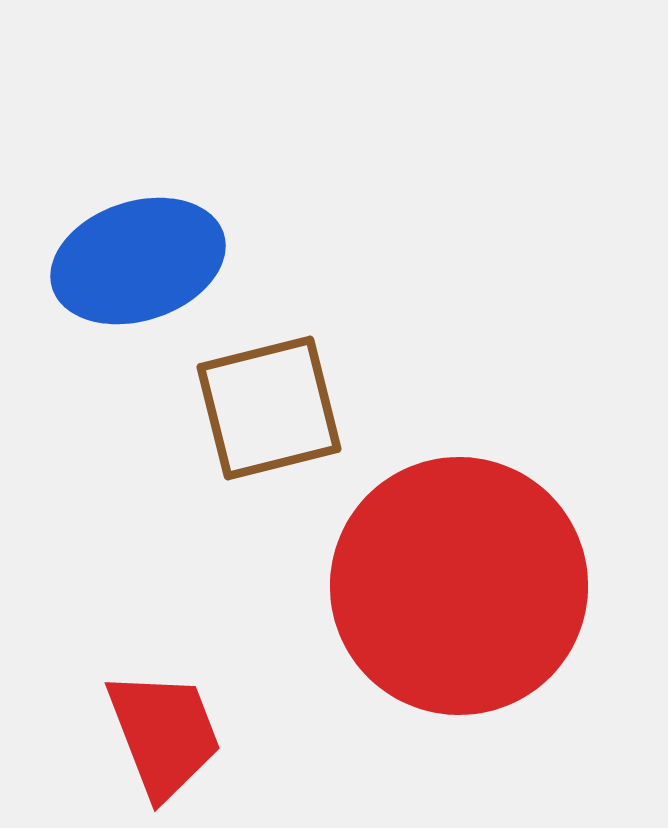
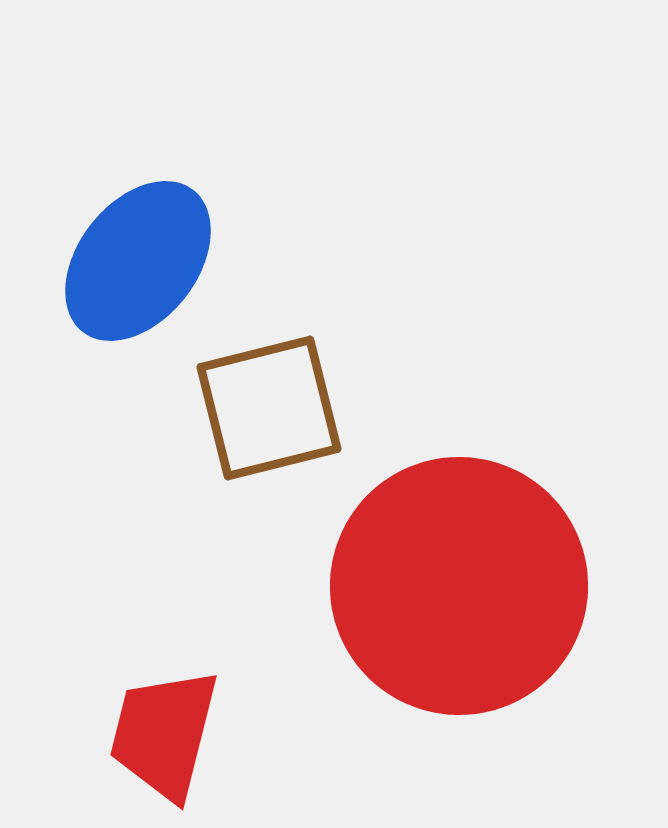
blue ellipse: rotated 34 degrees counterclockwise
red trapezoid: rotated 145 degrees counterclockwise
